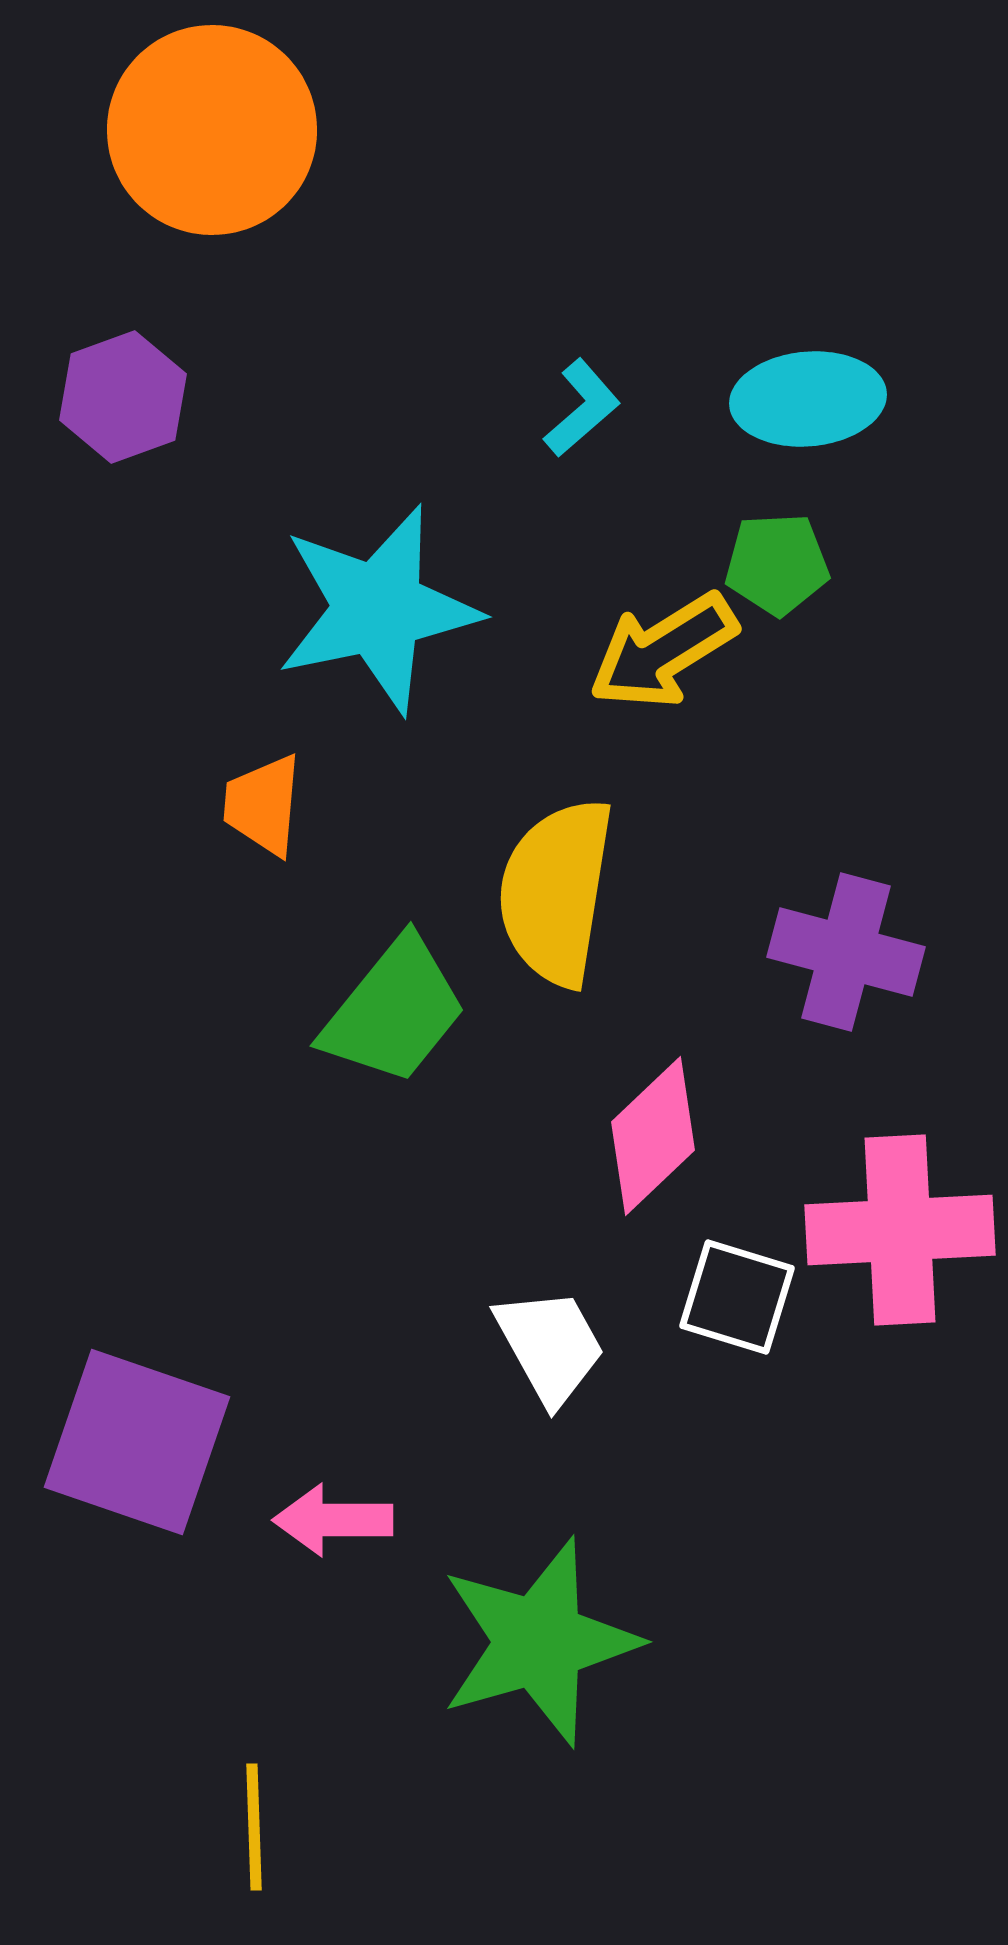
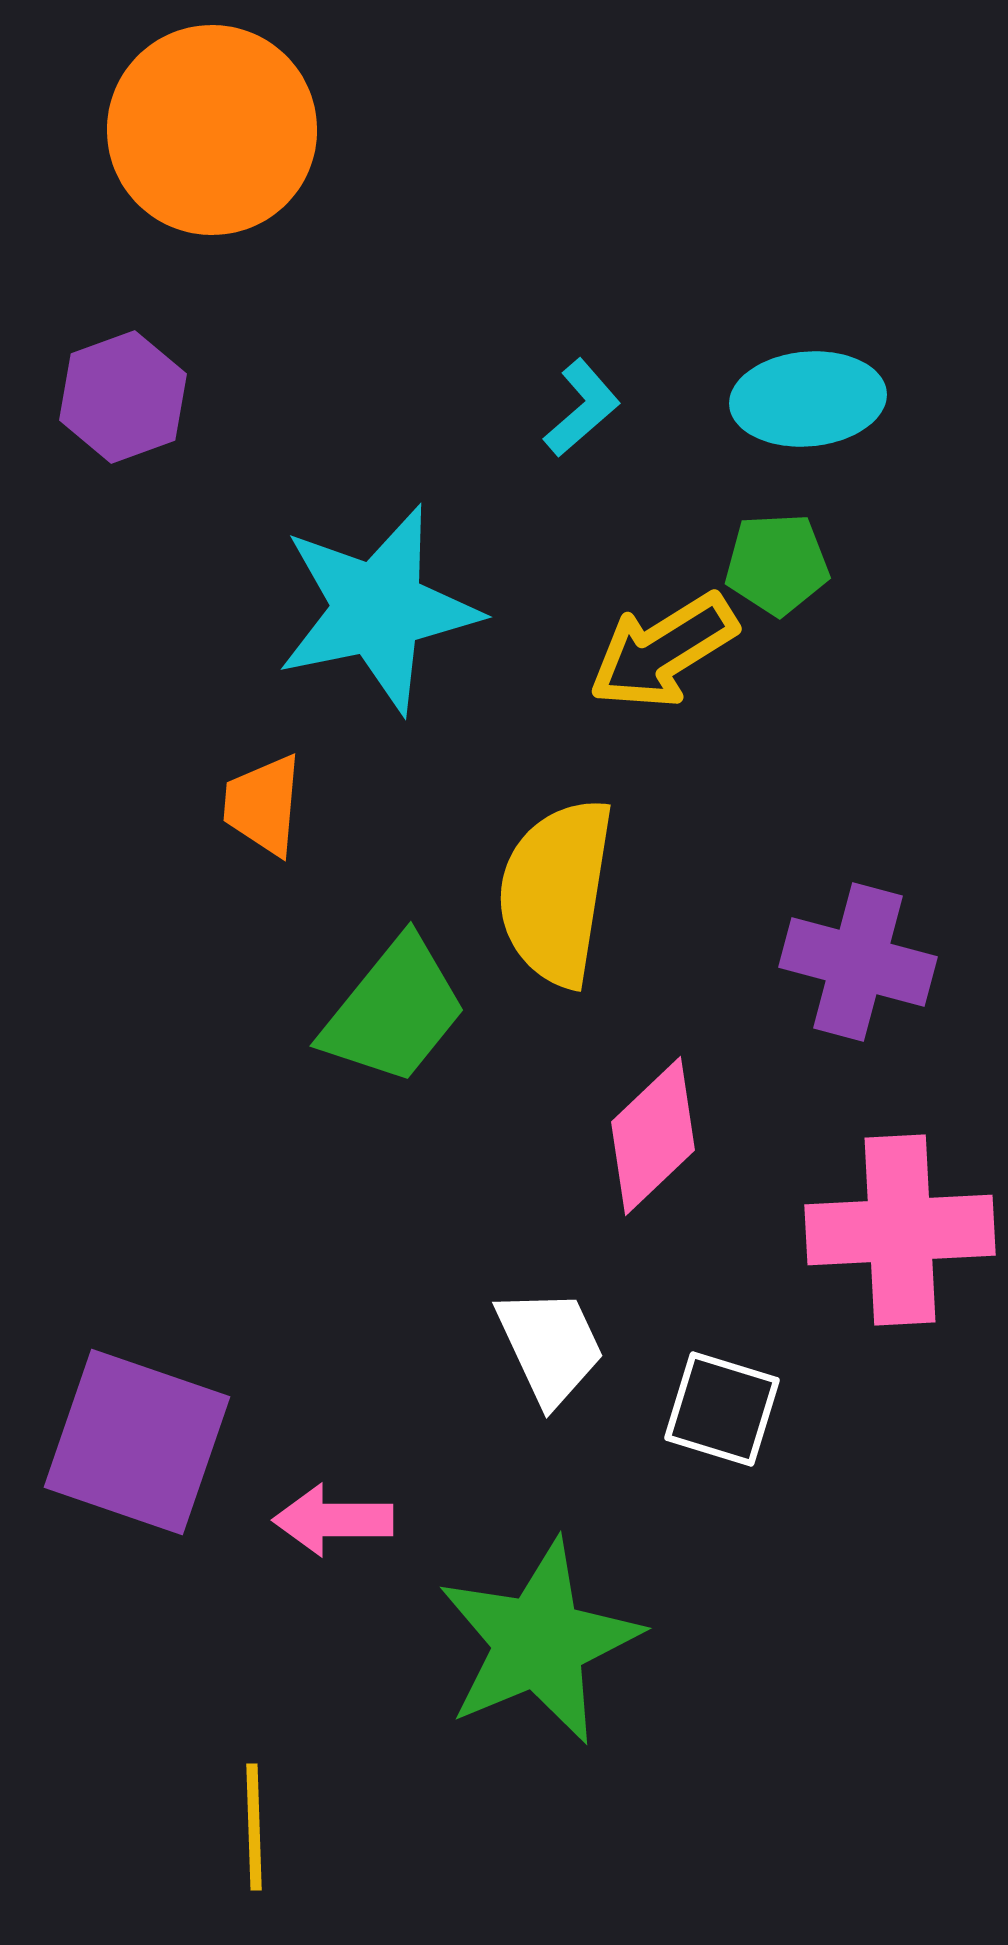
purple cross: moved 12 px right, 10 px down
white square: moved 15 px left, 112 px down
white trapezoid: rotated 4 degrees clockwise
green star: rotated 7 degrees counterclockwise
